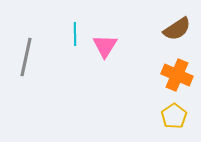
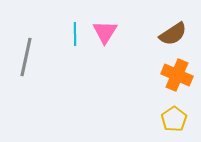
brown semicircle: moved 4 px left, 5 px down
pink triangle: moved 14 px up
yellow pentagon: moved 3 px down
